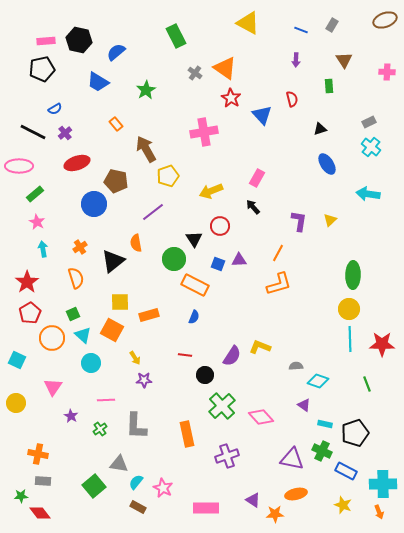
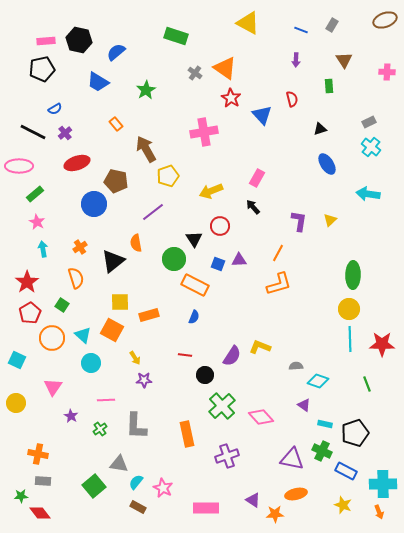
green rectangle at (176, 36): rotated 45 degrees counterclockwise
green square at (73, 314): moved 11 px left, 9 px up; rotated 32 degrees counterclockwise
